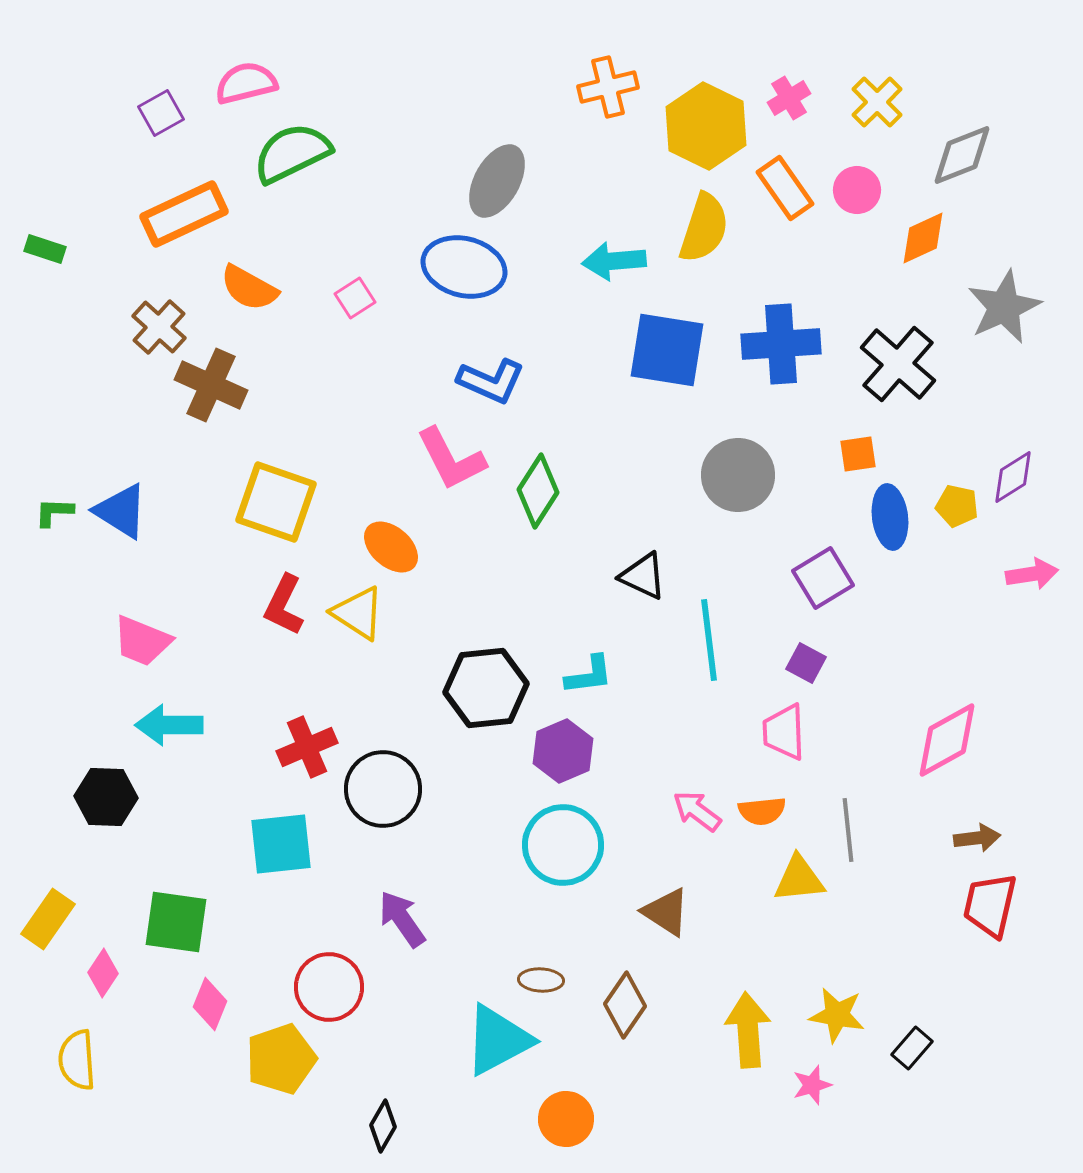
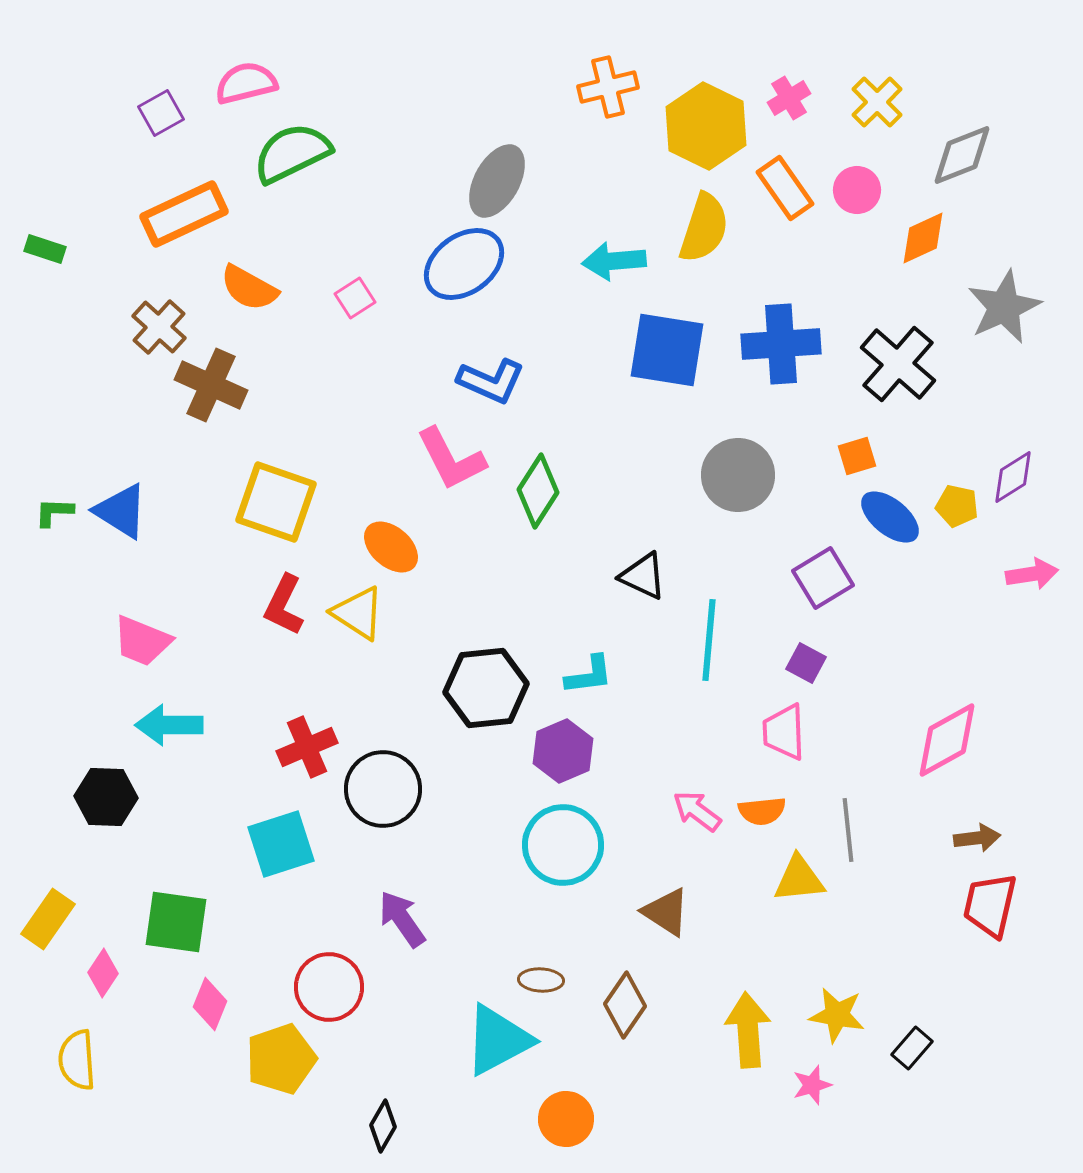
blue ellipse at (464, 267): moved 3 px up; rotated 50 degrees counterclockwise
orange square at (858, 454): moved 1 px left, 2 px down; rotated 9 degrees counterclockwise
blue ellipse at (890, 517): rotated 44 degrees counterclockwise
cyan line at (709, 640): rotated 12 degrees clockwise
cyan square at (281, 844): rotated 12 degrees counterclockwise
